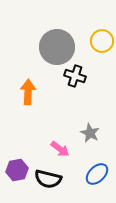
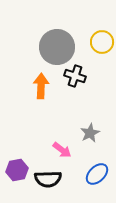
yellow circle: moved 1 px down
orange arrow: moved 13 px right, 6 px up
gray star: rotated 18 degrees clockwise
pink arrow: moved 2 px right, 1 px down
black semicircle: rotated 16 degrees counterclockwise
